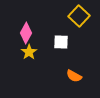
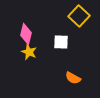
pink diamond: moved 1 px down; rotated 15 degrees counterclockwise
yellow star: rotated 14 degrees counterclockwise
orange semicircle: moved 1 px left, 2 px down
